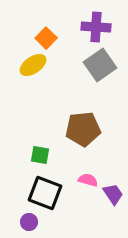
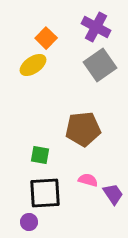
purple cross: rotated 24 degrees clockwise
black square: rotated 24 degrees counterclockwise
